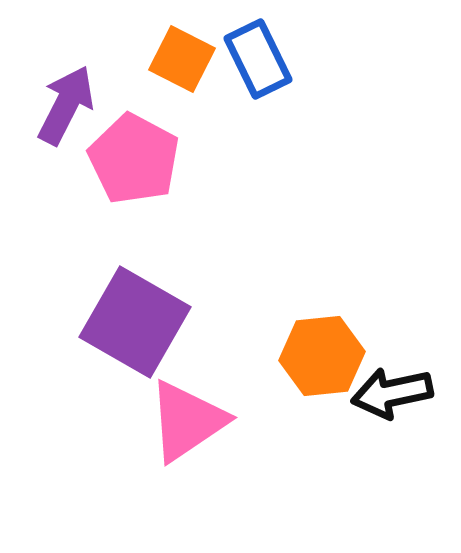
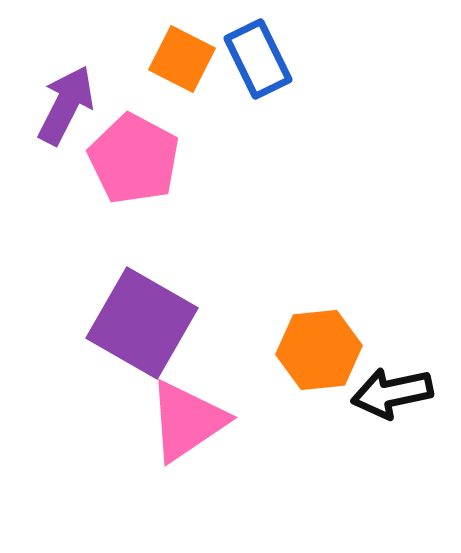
purple square: moved 7 px right, 1 px down
orange hexagon: moved 3 px left, 6 px up
